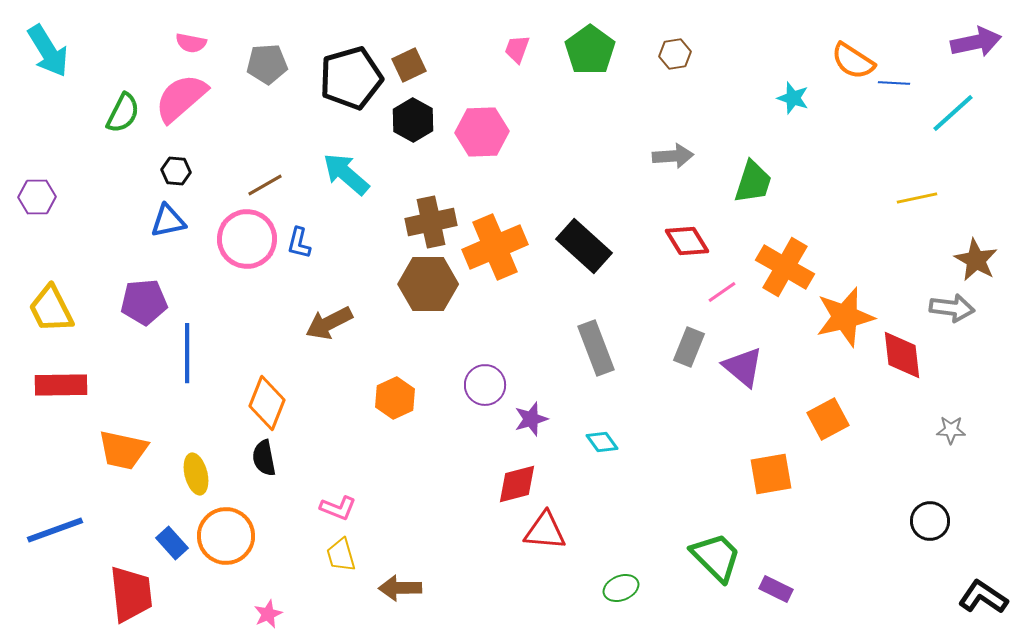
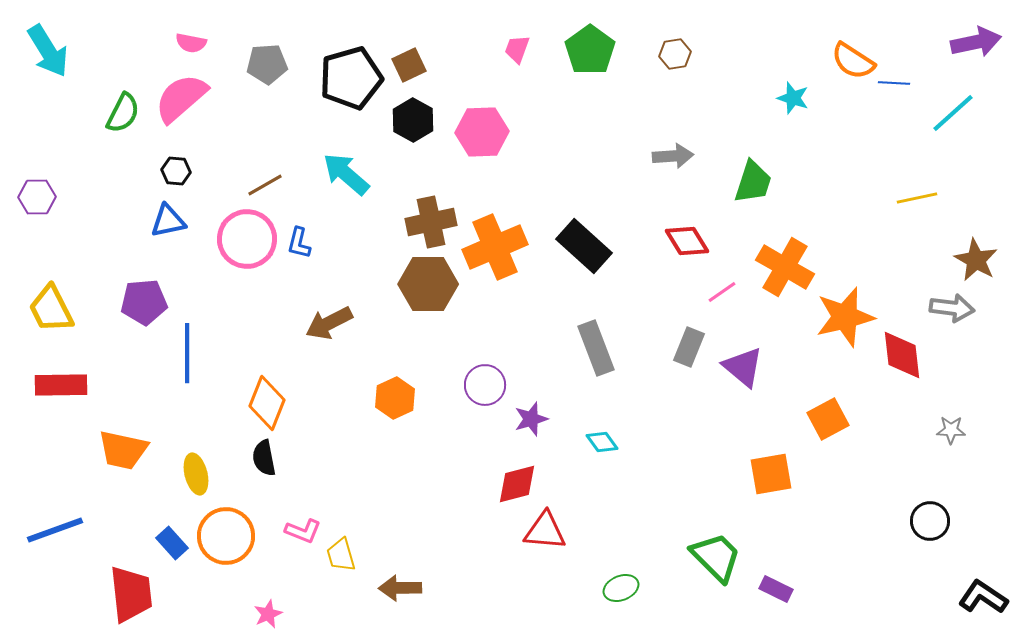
pink L-shape at (338, 508): moved 35 px left, 23 px down
